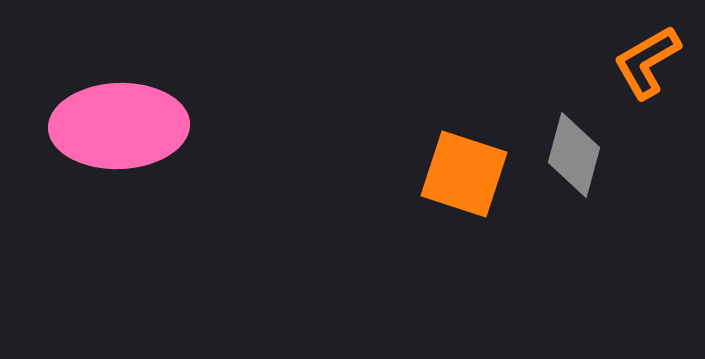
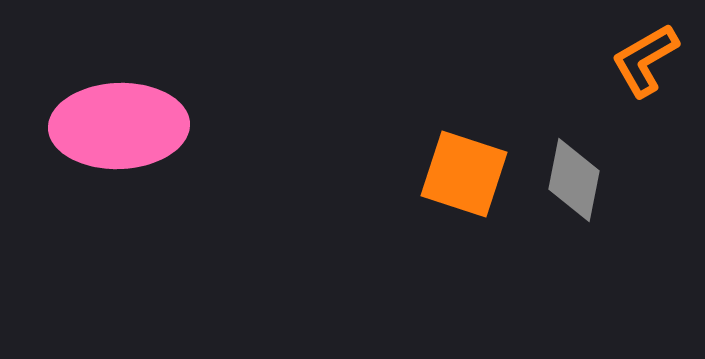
orange L-shape: moved 2 px left, 2 px up
gray diamond: moved 25 px down; rotated 4 degrees counterclockwise
